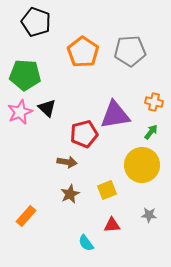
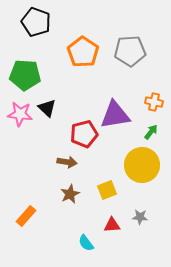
pink star: moved 2 px down; rotated 30 degrees clockwise
gray star: moved 9 px left, 2 px down
